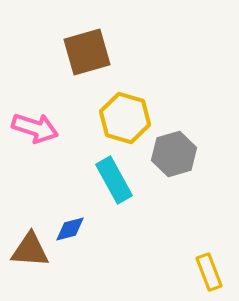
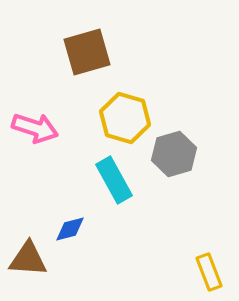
brown triangle: moved 2 px left, 9 px down
